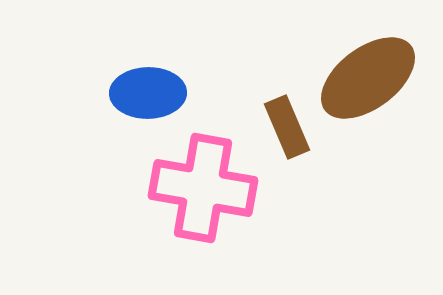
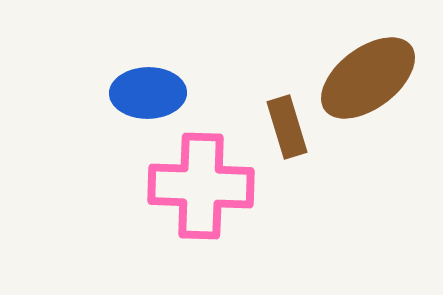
brown rectangle: rotated 6 degrees clockwise
pink cross: moved 2 px left, 2 px up; rotated 8 degrees counterclockwise
